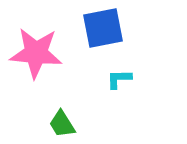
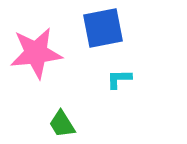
pink star: rotated 12 degrees counterclockwise
